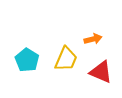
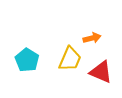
orange arrow: moved 1 px left, 1 px up
yellow trapezoid: moved 4 px right
